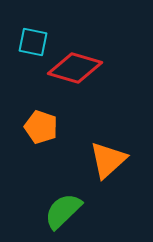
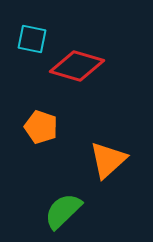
cyan square: moved 1 px left, 3 px up
red diamond: moved 2 px right, 2 px up
